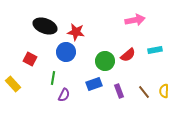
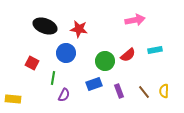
red star: moved 3 px right, 3 px up
blue circle: moved 1 px down
red square: moved 2 px right, 4 px down
yellow rectangle: moved 15 px down; rotated 42 degrees counterclockwise
